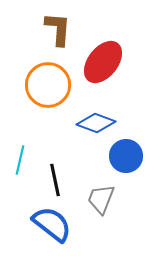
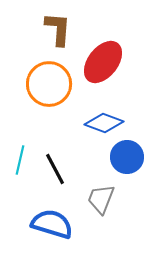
orange circle: moved 1 px right, 1 px up
blue diamond: moved 8 px right
blue circle: moved 1 px right, 1 px down
black line: moved 11 px up; rotated 16 degrees counterclockwise
blue semicircle: rotated 21 degrees counterclockwise
